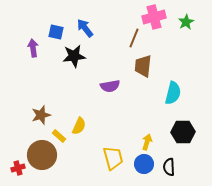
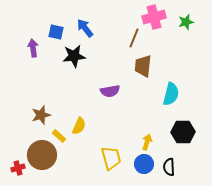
green star: rotated 14 degrees clockwise
purple semicircle: moved 5 px down
cyan semicircle: moved 2 px left, 1 px down
yellow trapezoid: moved 2 px left
